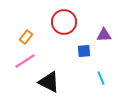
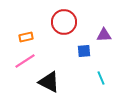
orange rectangle: rotated 40 degrees clockwise
